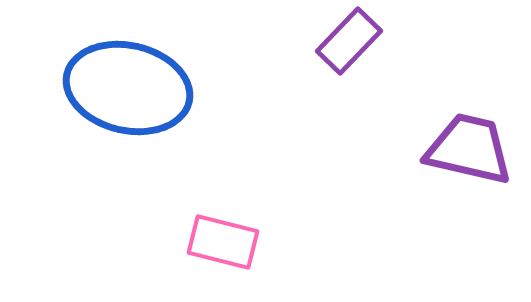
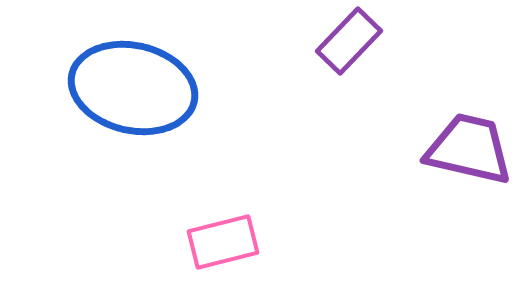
blue ellipse: moved 5 px right
pink rectangle: rotated 28 degrees counterclockwise
